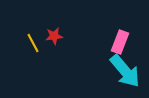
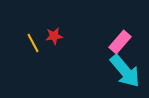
pink rectangle: rotated 20 degrees clockwise
